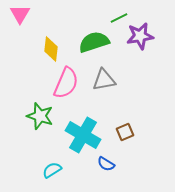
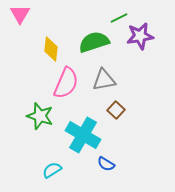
brown square: moved 9 px left, 22 px up; rotated 24 degrees counterclockwise
